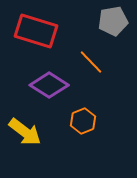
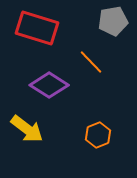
red rectangle: moved 1 px right, 3 px up
orange hexagon: moved 15 px right, 14 px down
yellow arrow: moved 2 px right, 3 px up
